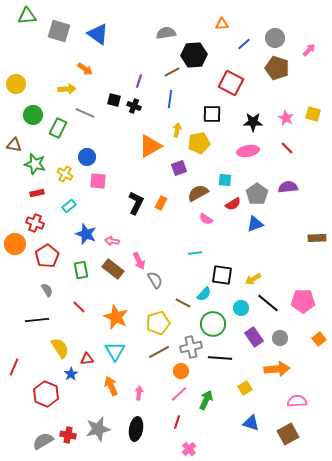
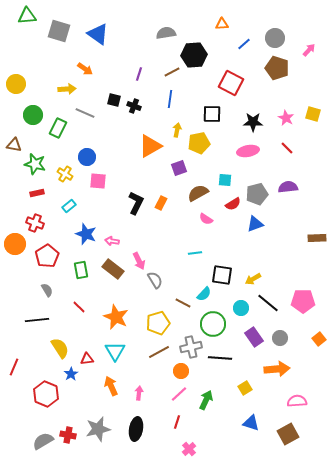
purple line at (139, 81): moved 7 px up
gray pentagon at (257, 194): rotated 20 degrees clockwise
